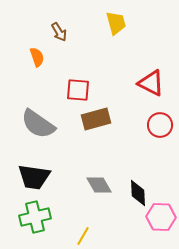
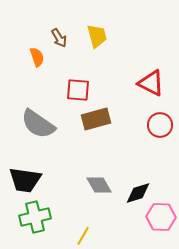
yellow trapezoid: moved 19 px left, 13 px down
brown arrow: moved 6 px down
black trapezoid: moved 9 px left, 3 px down
black diamond: rotated 76 degrees clockwise
